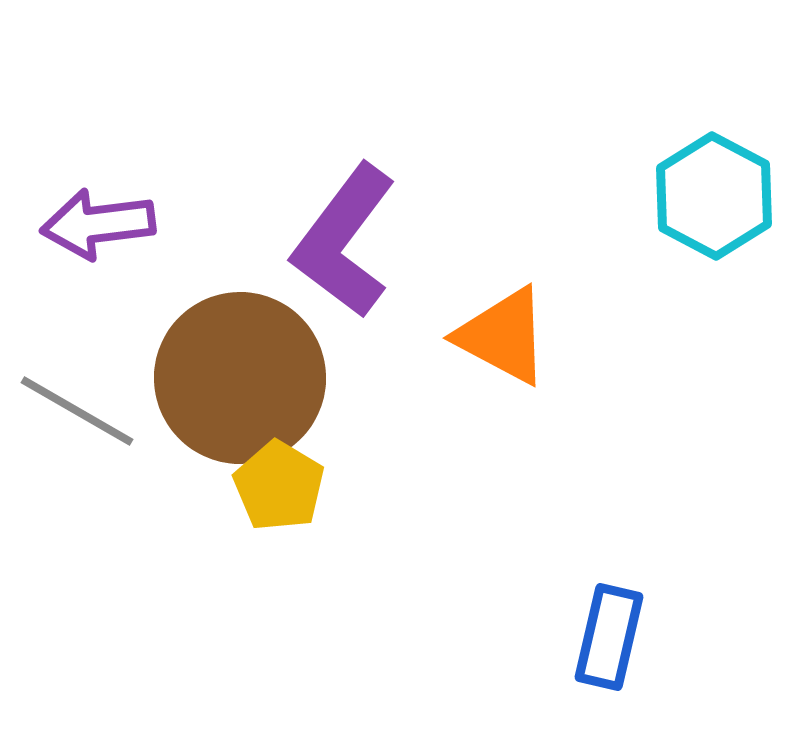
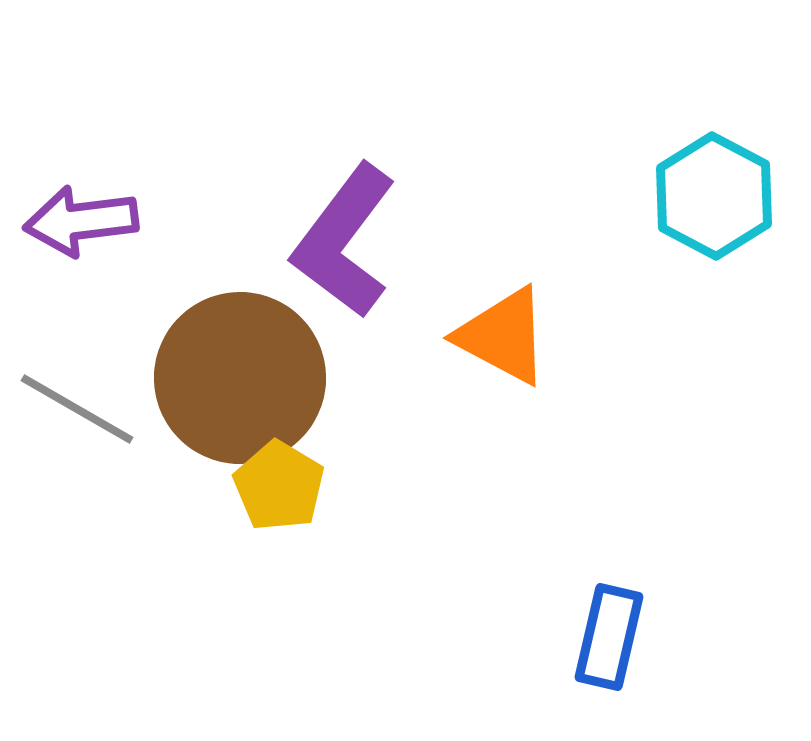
purple arrow: moved 17 px left, 3 px up
gray line: moved 2 px up
